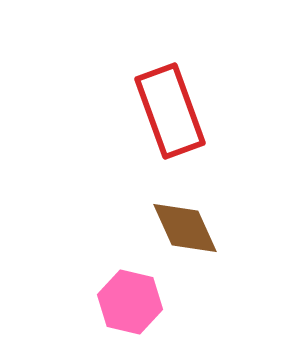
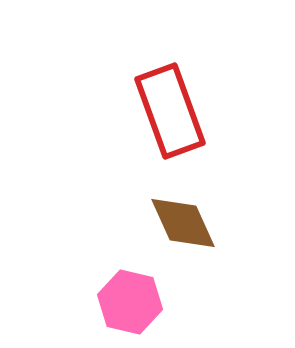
brown diamond: moved 2 px left, 5 px up
